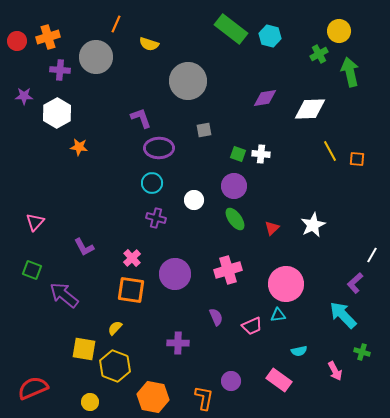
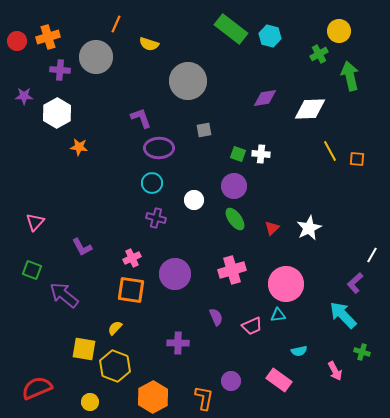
green arrow at (350, 72): moved 4 px down
white star at (313, 225): moved 4 px left, 3 px down
purple L-shape at (84, 247): moved 2 px left
pink cross at (132, 258): rotated 18 degrees clockwise
pink cross at (228, 270): moved 4 px right
red semicircle at (33, 388): moved 4 px right
orange hexagon at (153, 397): rotated 20 degrees clockwise
